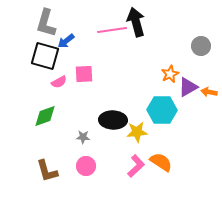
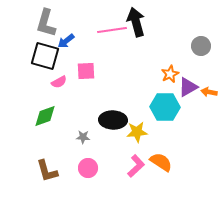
pink square: moved 2 px right, 3 px up
cyan hexagon: moved 3 px right, 3 px up
pink circle: moved 2 px right, 2 px down
